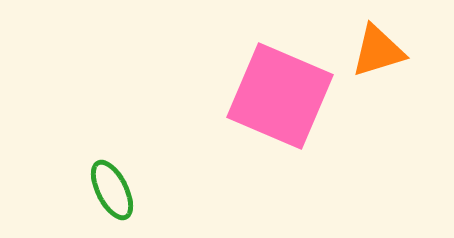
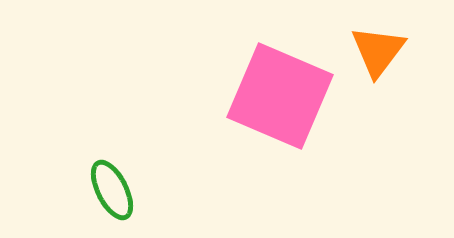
orange triangle: rotated 36 degrees counterclockwise
